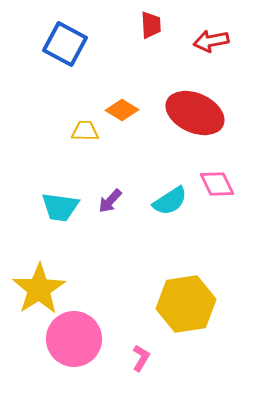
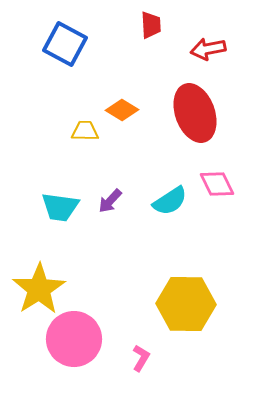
red arrow: moved 3 px left, 8 px down
red ellipse: rotated 46 degrees clockwise
yellow hexagon: rotated 10 degrees clockwise
